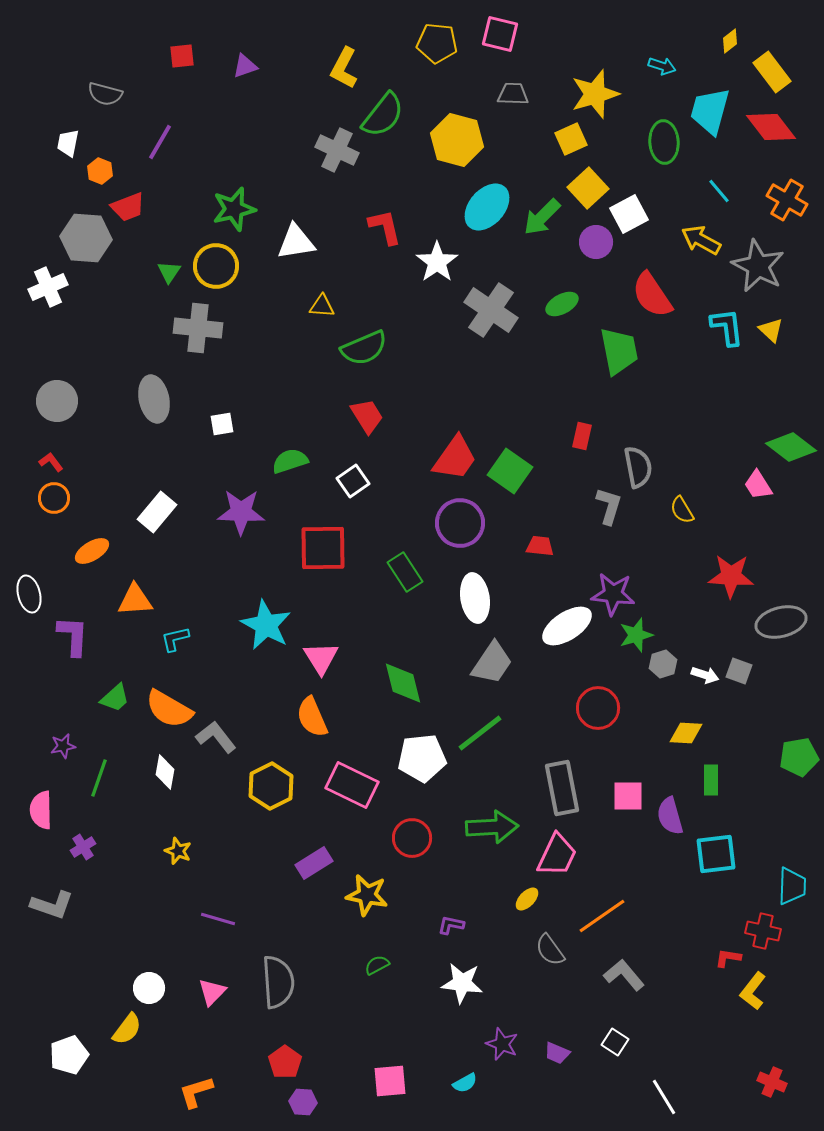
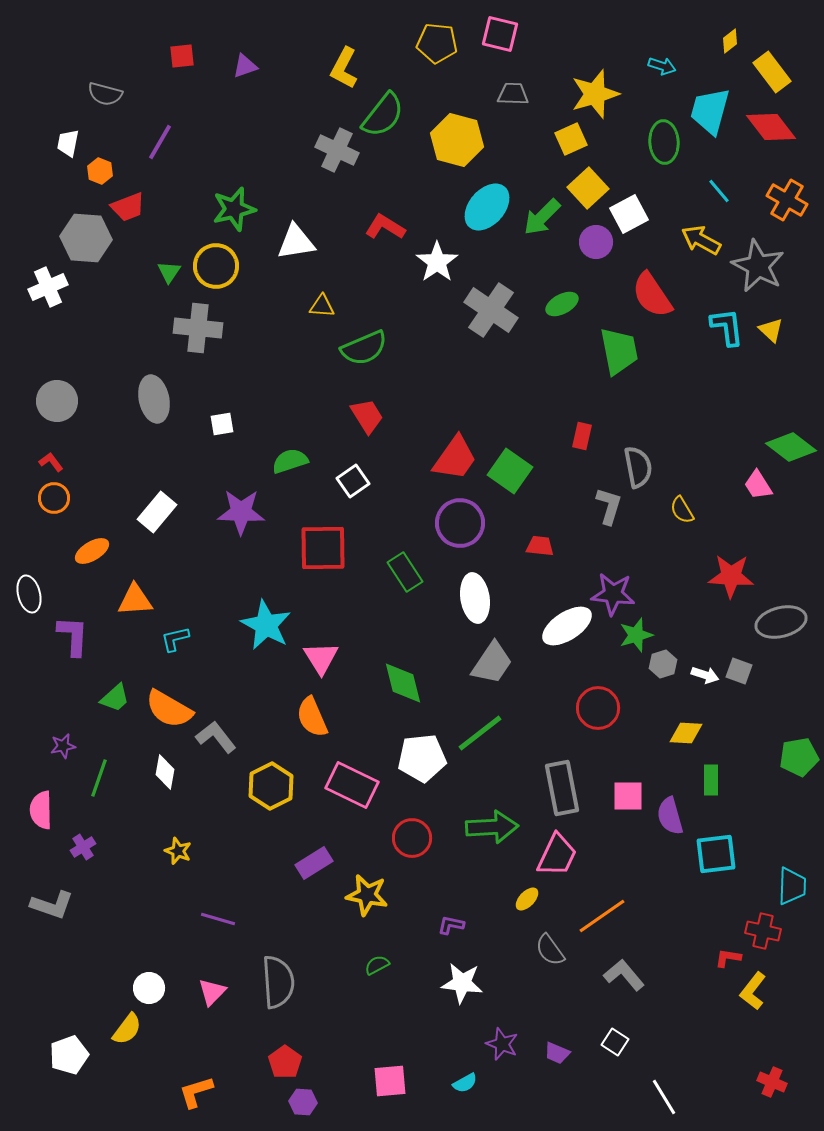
red L-shape at (385, 227): rotated 45 degrees counterclockwise
